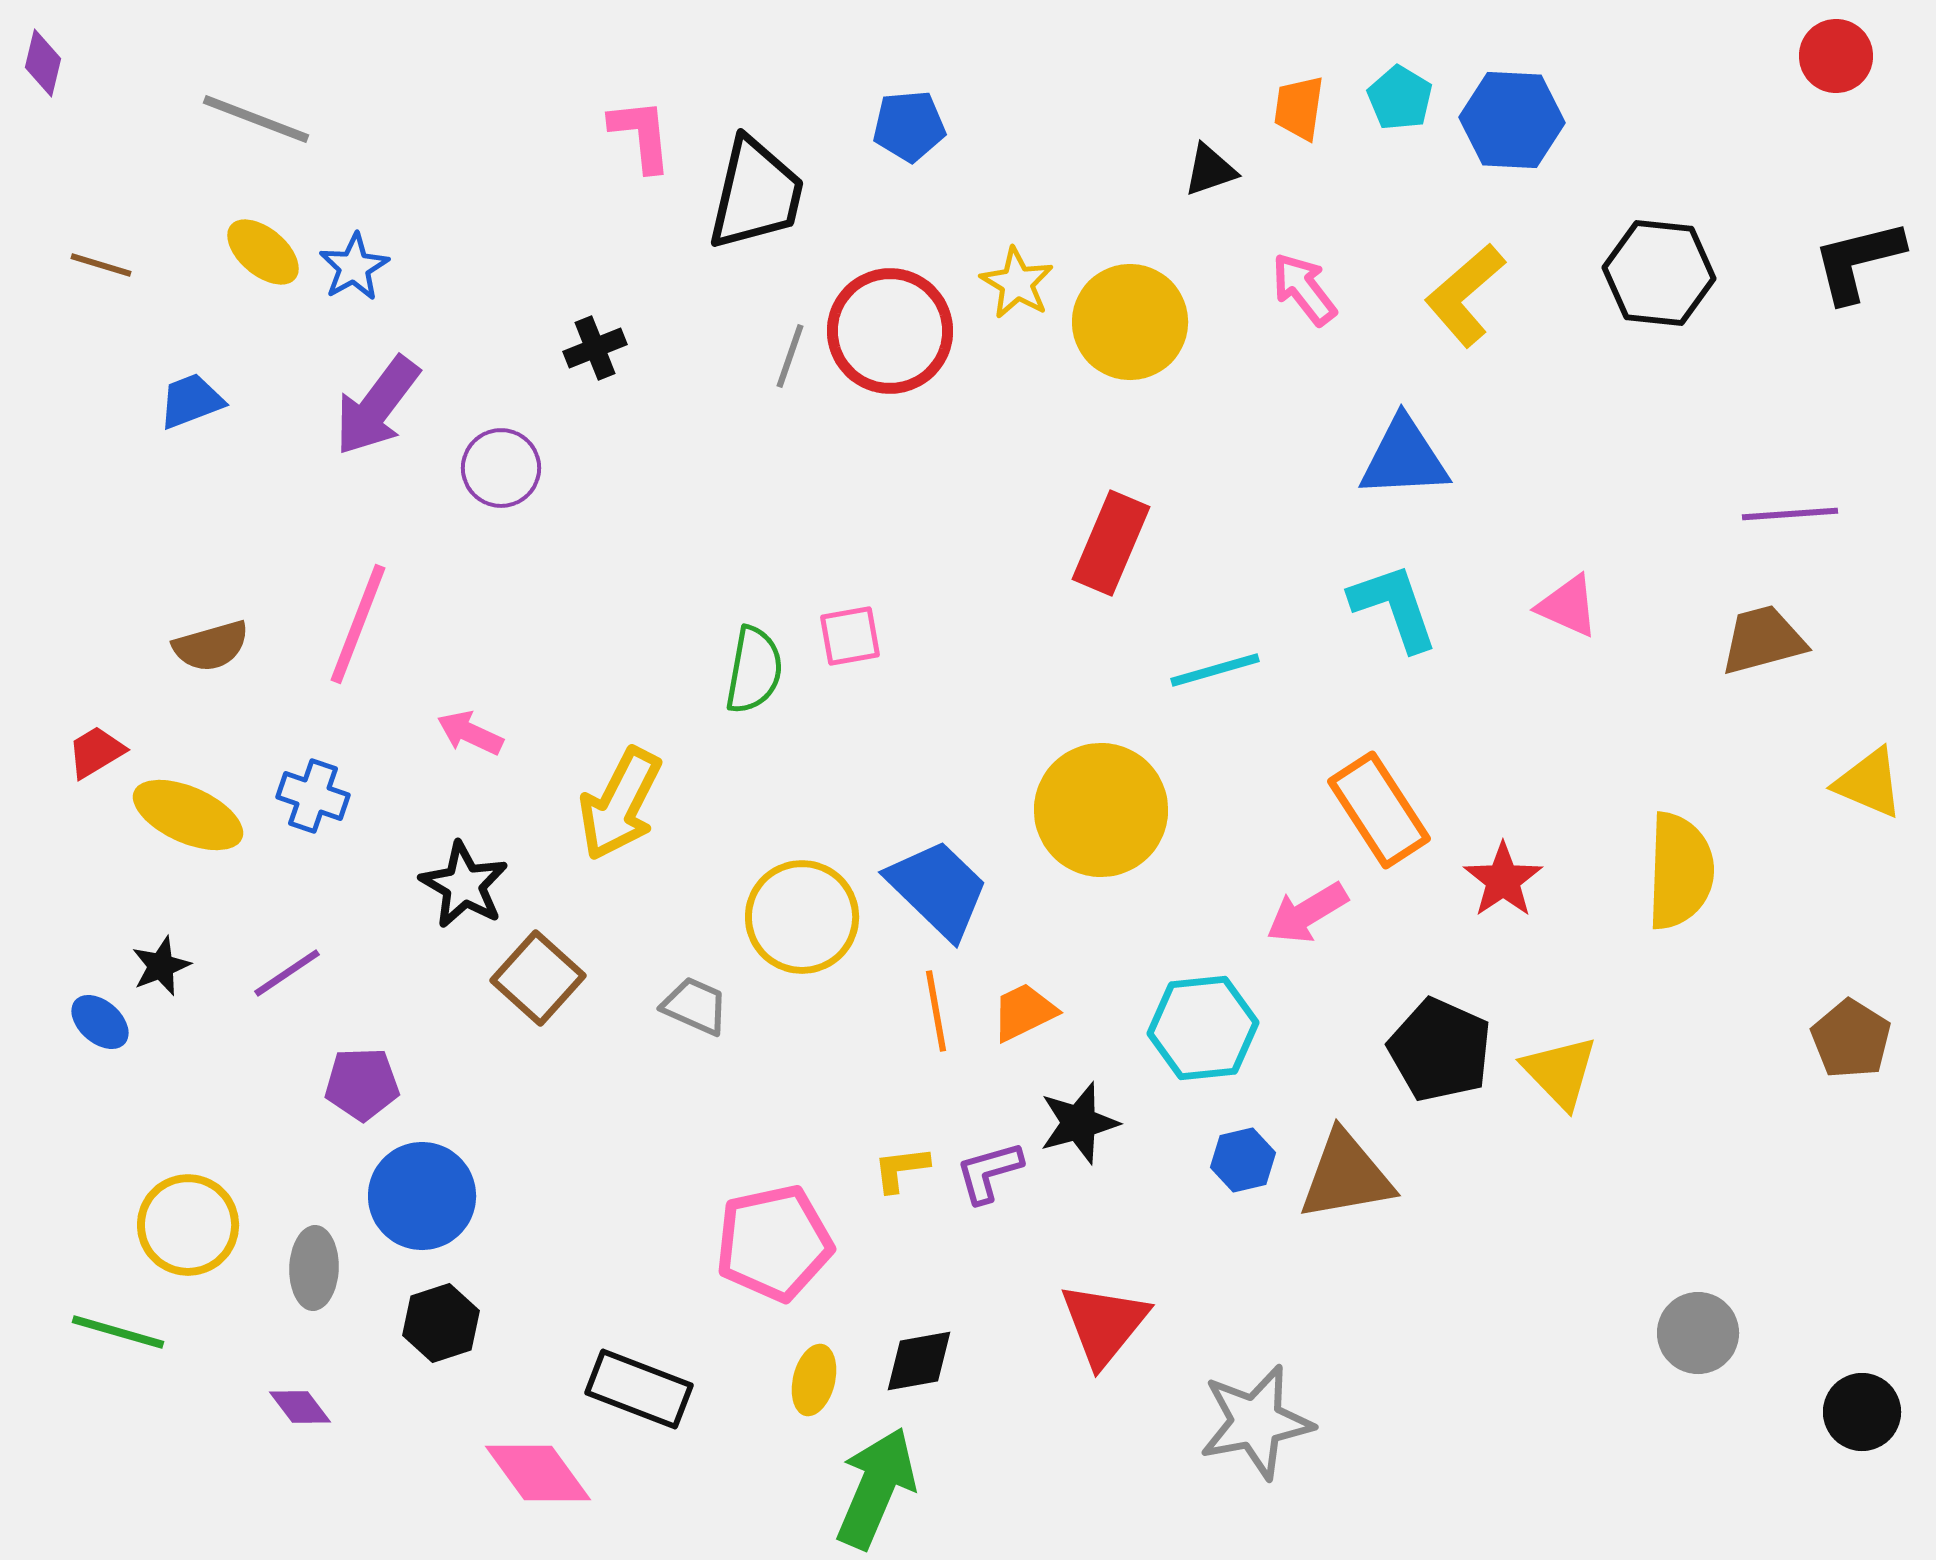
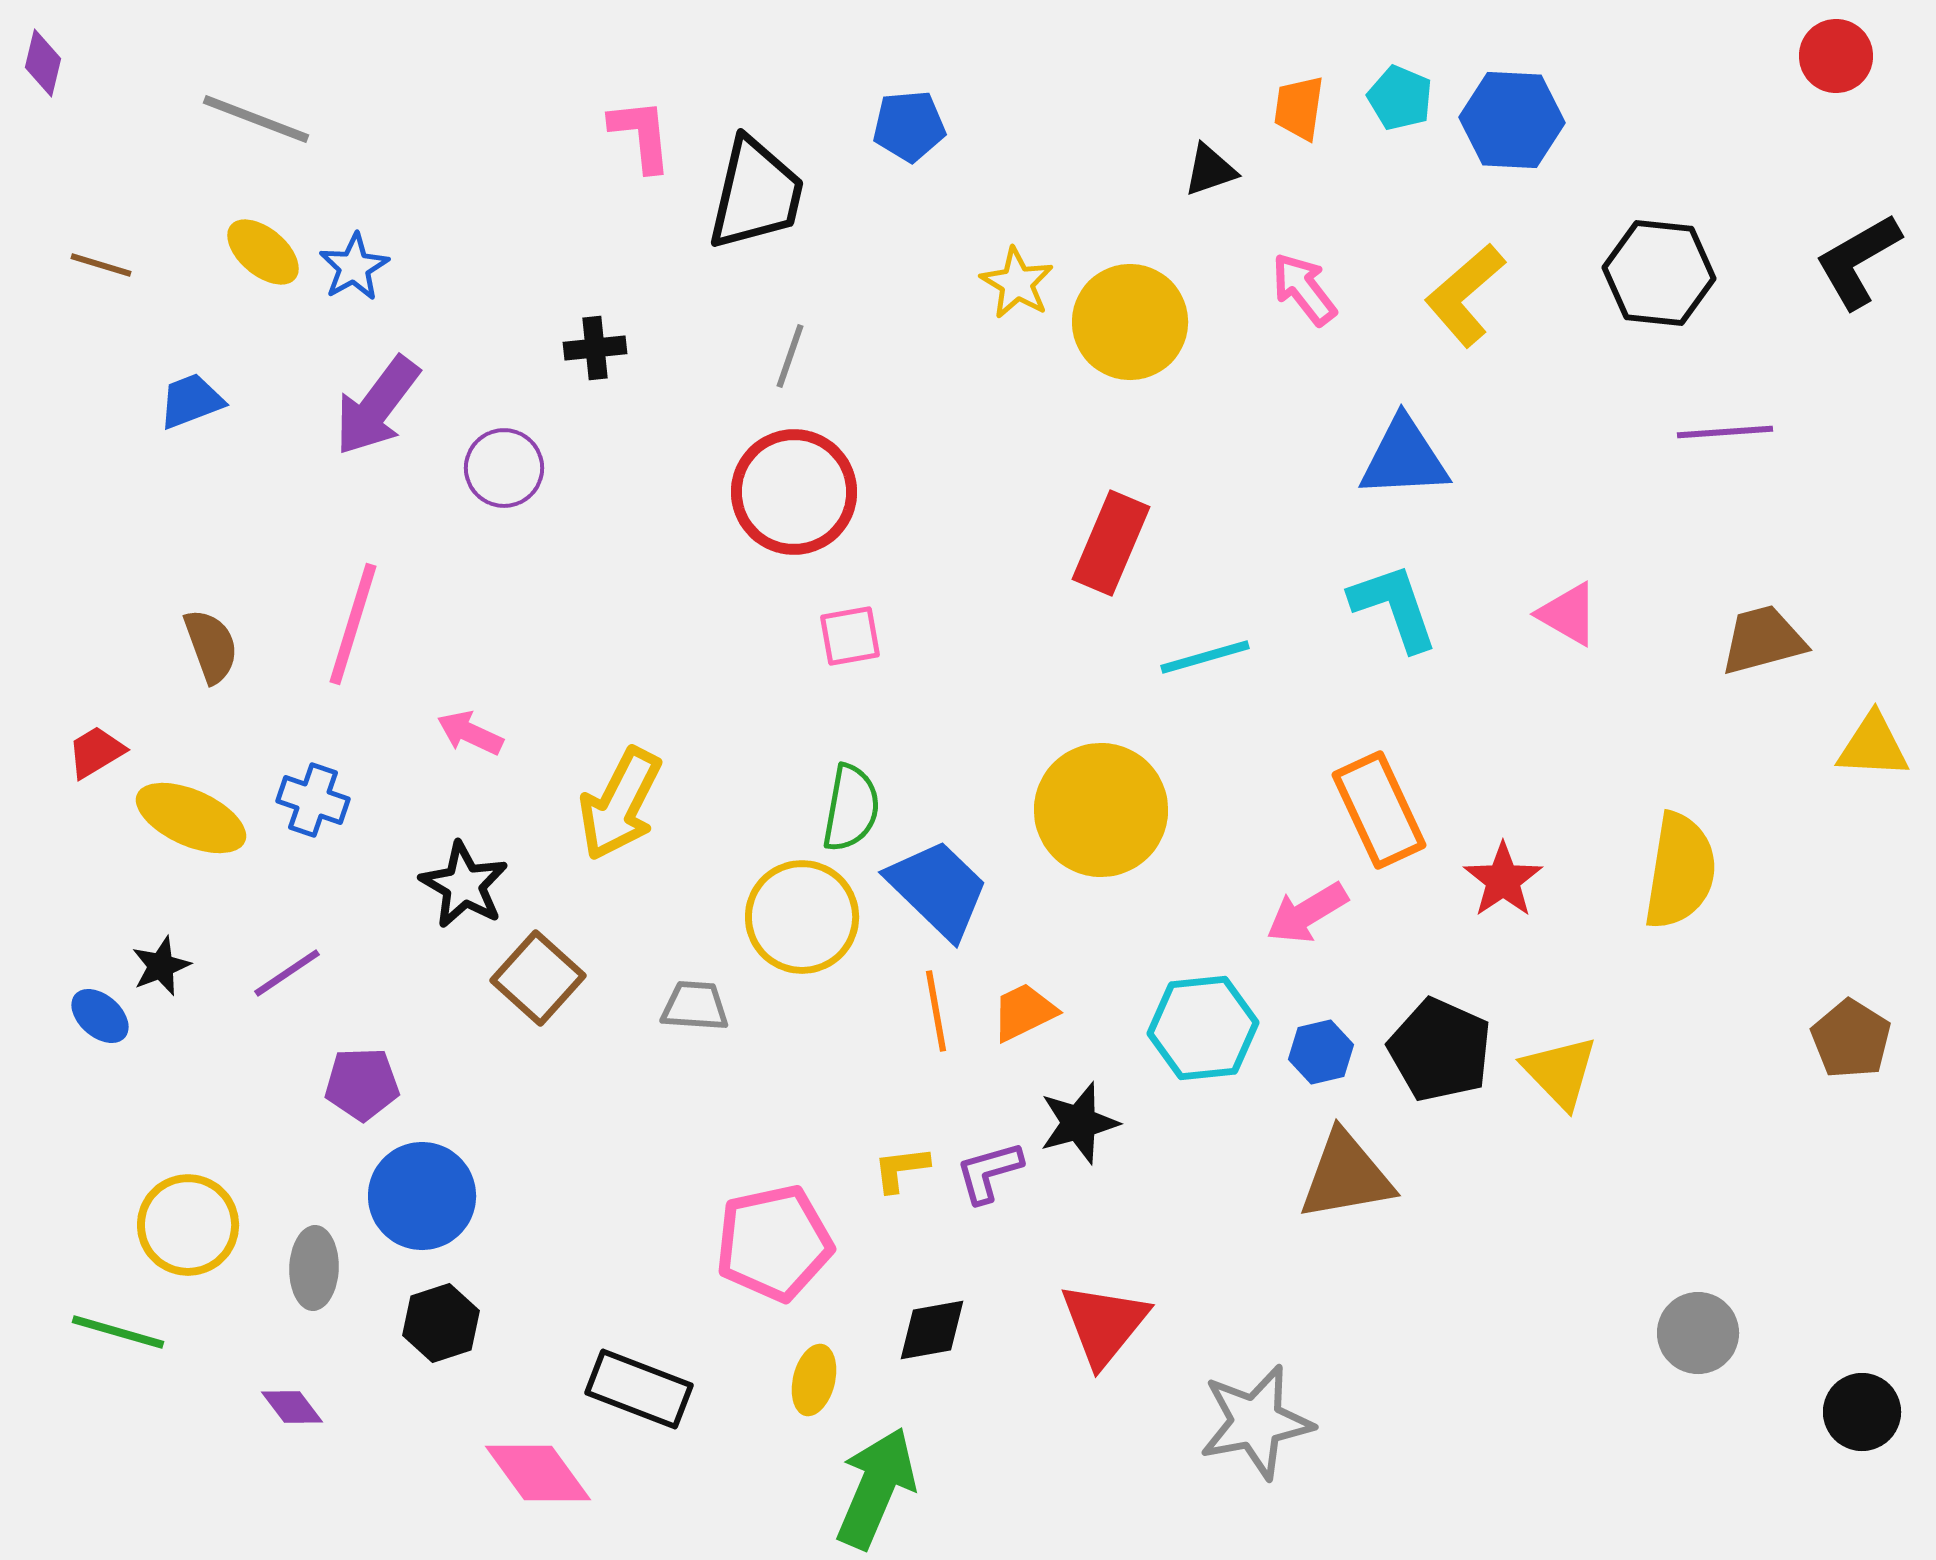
cyan pentagon at (1400, 98): rotated 8 degrees counterclockwise
black L-shape at (1858, 261): rotated 16 degrees counterclockwise
red circle at (890, 331): moved 96 px left, 161 px down
black cross at (595, 348): rotated 16 degrees clockwise
purple circle at (501, 468): moved 3 px right
purple line at (1790, 514): moved 65 px left, 82 px up
pink triangle at (1568, 606): moved 8 px down; rotated 6 degrees clockwise
pink line at (358, 624): moved 5 px left; rotated 4 degrees counterclockwise
brown semicircle at (211, 646): rotated 94 degrees counterclockwise
green semicircle at (754, 670): moved 97 px right, 138 px down
cyan line at (1215, 670): moved 10 px left, 13 px up
yellow triangle at (1869, 783): moved 4 px right, 37 px up; rotated 20 degrees counterclockwise
blue cross at (313, 796): moved 4 px down
orange rectangle at (1379, 810): rotated 8 degrees clockwise
yellow ellipse at (188, 815): moved 3 px right, 3 px down
yellow semicircle at (1680, 871): rotated 7 degrees clockwise
gray trapezoid at (695, 1006): rotated 20 degrees counterclockwise
blue ellipse at (100, 1022): moved 6 px up
blue hexagon at (1243, 1160): moved 78 px right, 108 px up
black diamond at (919, 1361): moved 13 px right, 31 px up
purple diamond at (300, 1407): moved 8 px left
